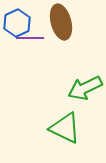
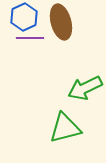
blue hexagon: moved 7 px right, 6 px up
green triangle: rotated 40 degrees counterclockwise
